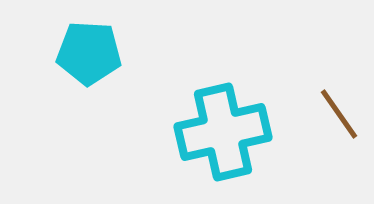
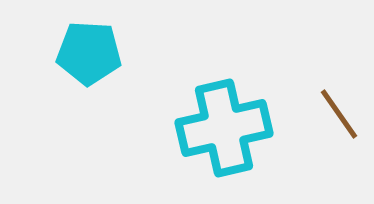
cyan cross: moved 1 px right, 4 px up
